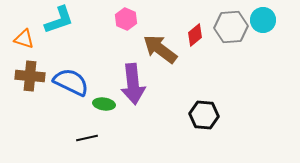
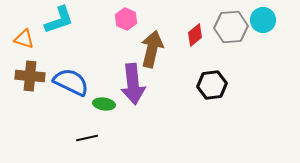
brown arrow: moved 8 px left; rotated 66 degrees clockwise
black hexagon: moved 8 px right, 30 px up; rotated 12 degrees counterclockwise
